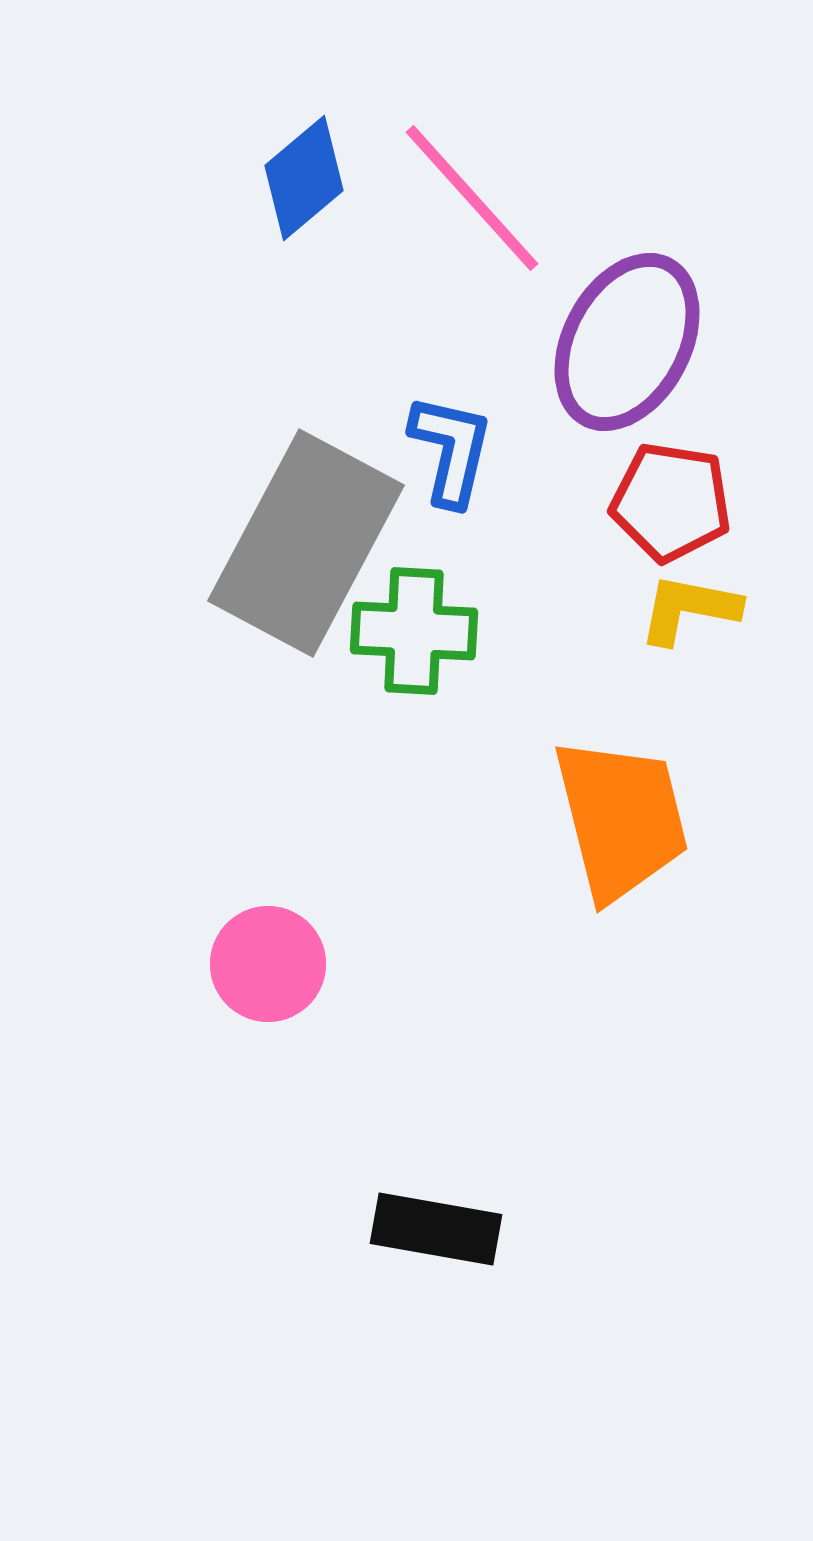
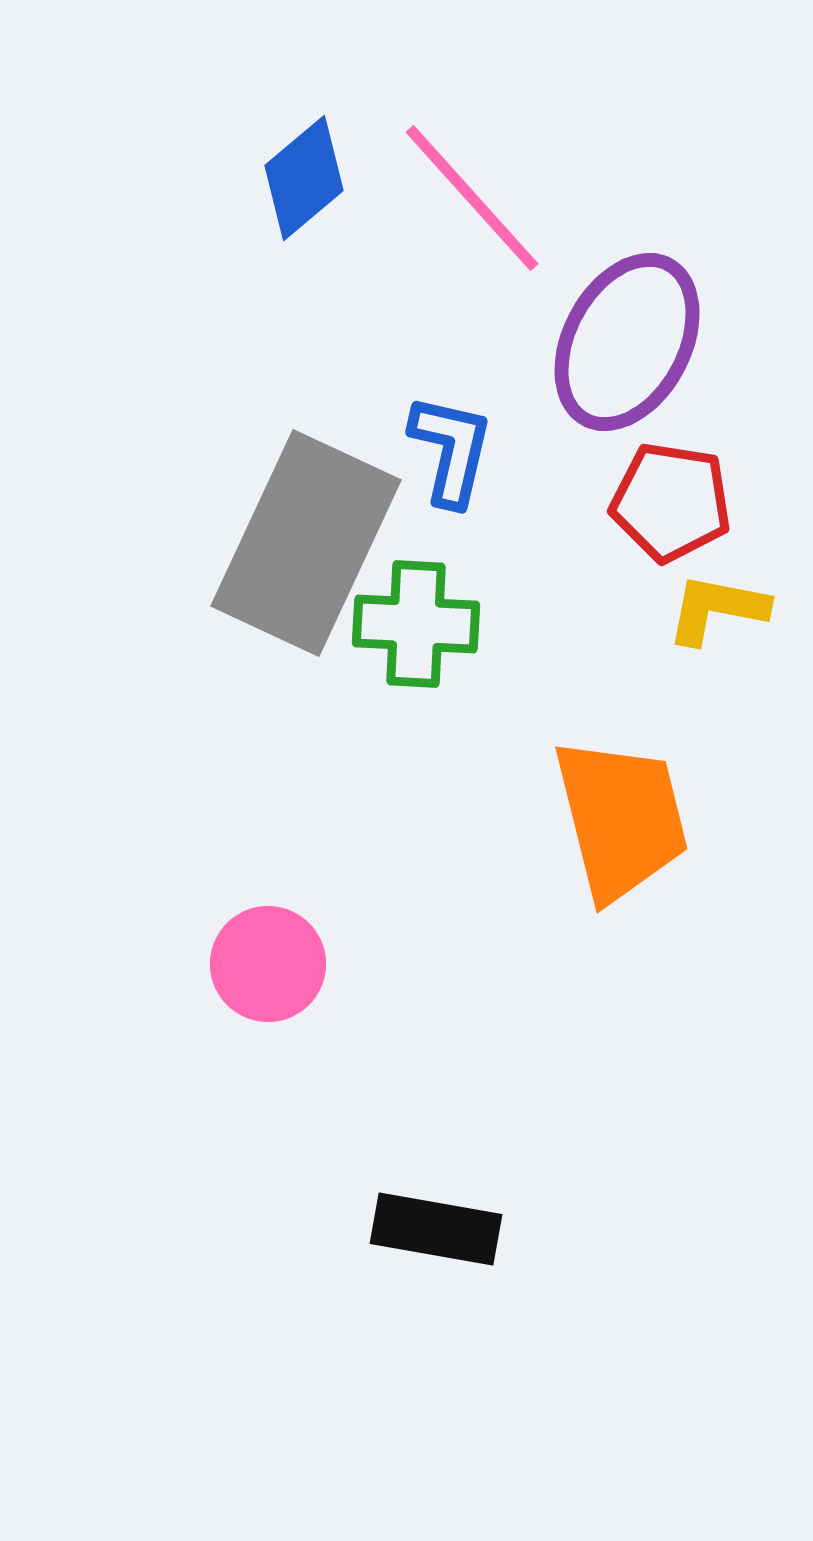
gray rectangle: rotated 3 degrees counterclockwise
yellow L-shape: moved 28 px right
green cross: moved 2 px right, 7 px up
